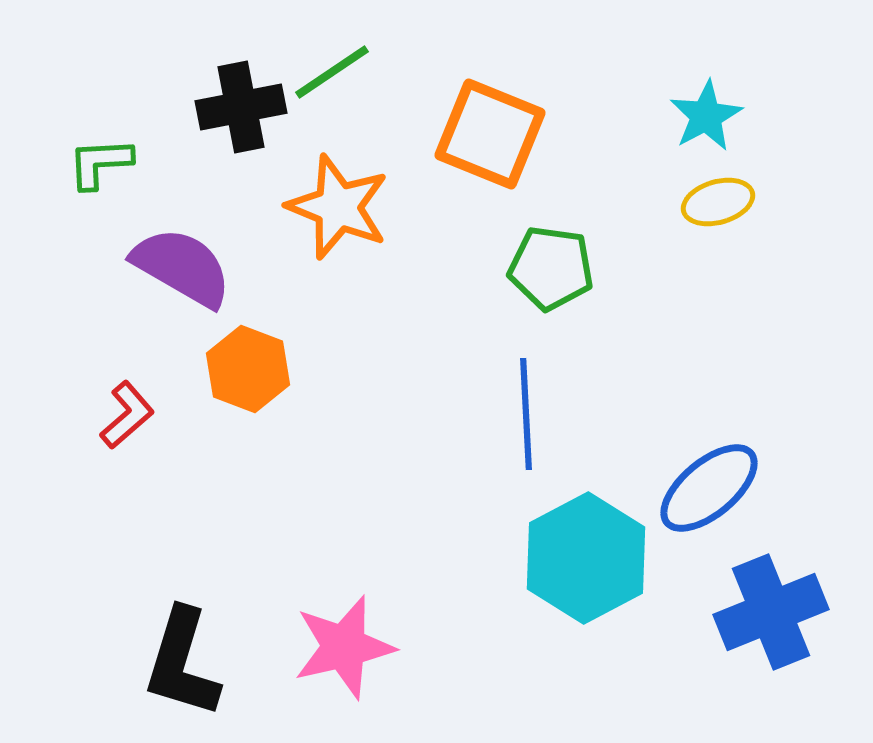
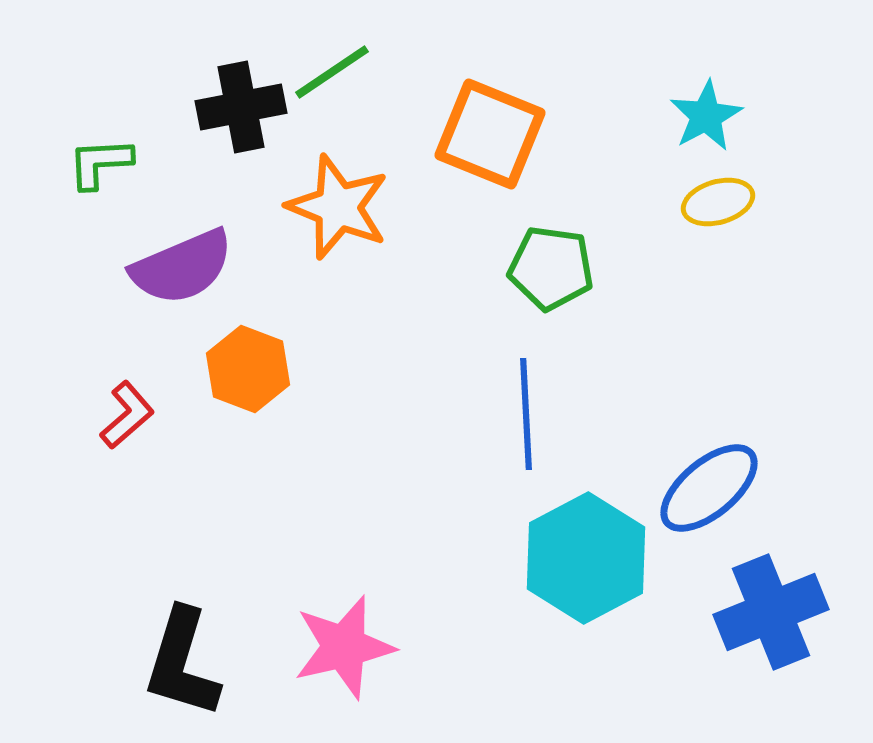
purple semicircle: rotated 127 degrees clockwise
